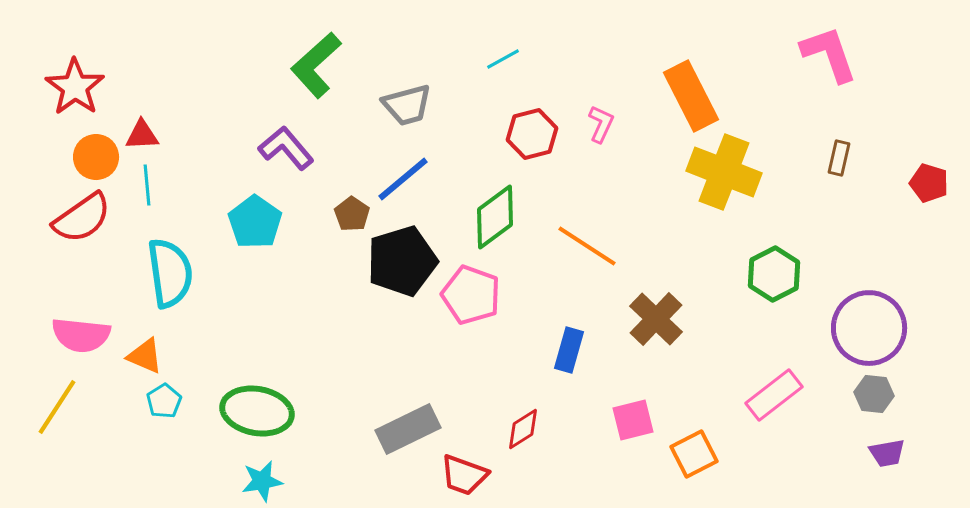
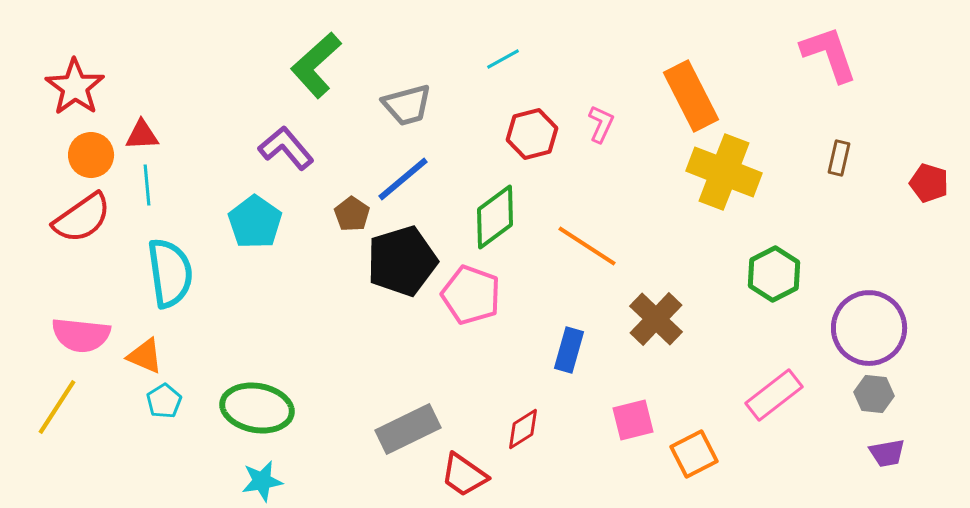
orange circle at (96, 157): moved 5 px left, 2 px up
green ellipse at (257, 411): moved 3 px up
red trapezoid at (464, 475): rotated 15 degrees clockwise
